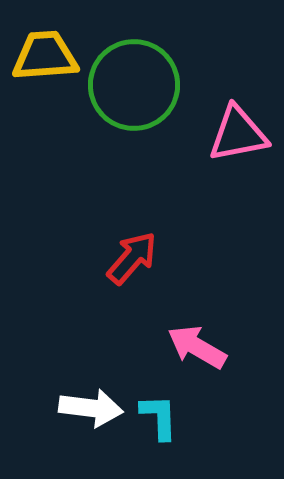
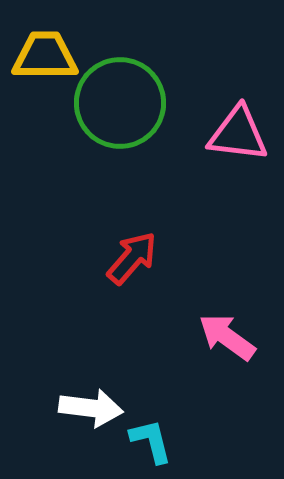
yellow trapezoid: rotated 4 degrees clockwise
green circle: moved 14 px left, 18 px down
pink triangle: rotated 18 degrees clockwise
pink arrow: moved 30 px right, 10 px up; rotated 6 degrees clockwise
cyan L-shape: moved 8 px left, 24 px down; rotated 12 degrees counterclockwise
